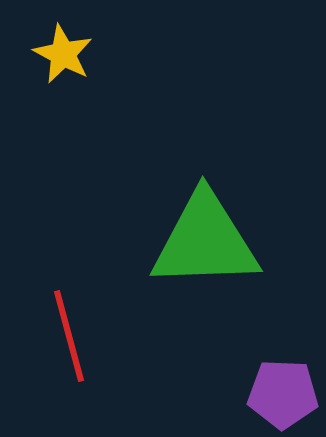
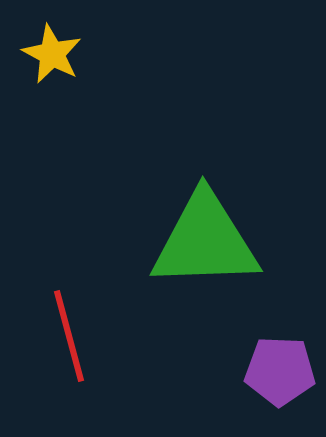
yellow star: moved 11 px left
purple pentagon: moved 3 px left, 23 px up
